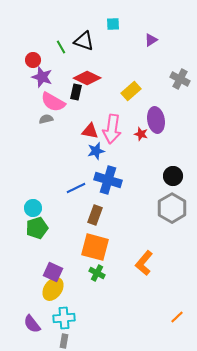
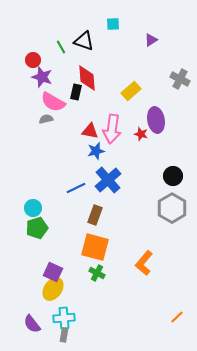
red diamond: rotated 60 degrees clockwise
blue cross: rotated 32 degrees clockwise
gray rectangle: moved 6 px up
